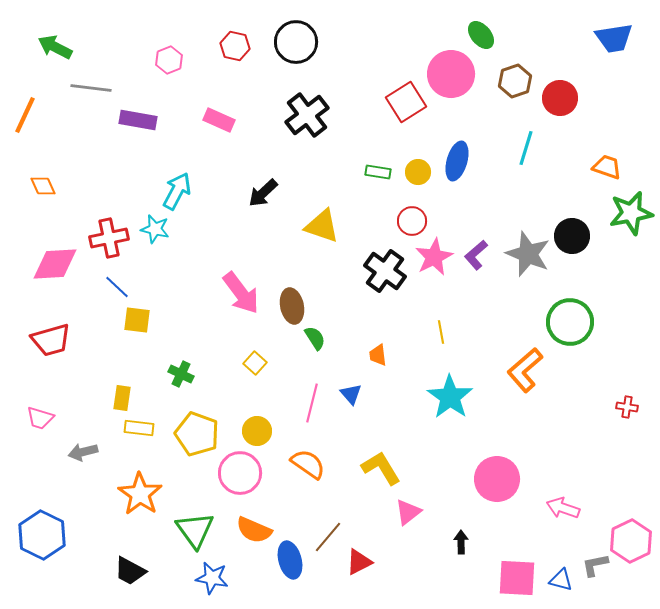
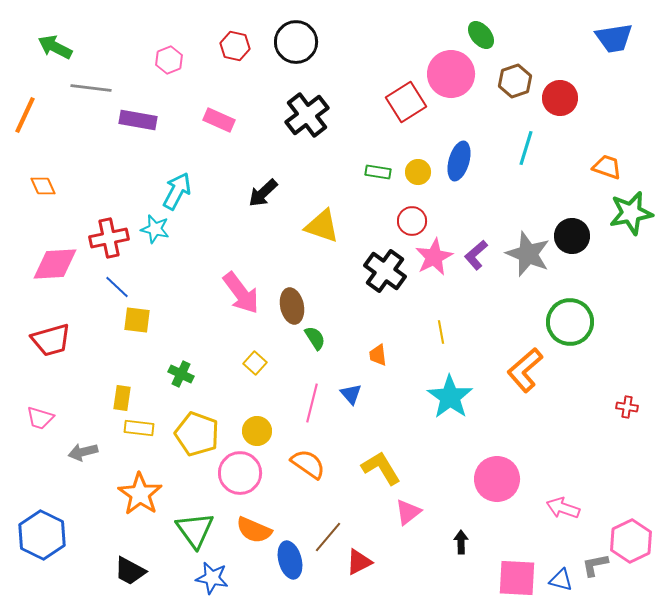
blue ellipse at (457, 161): moved 2 px right
